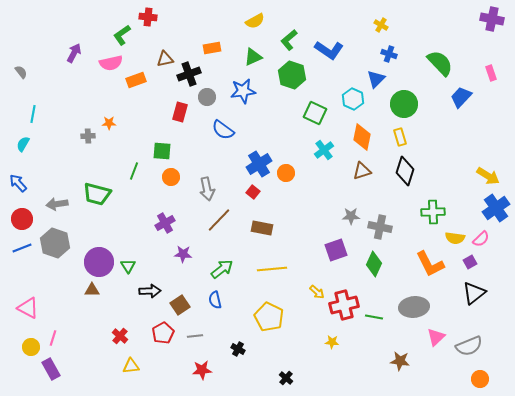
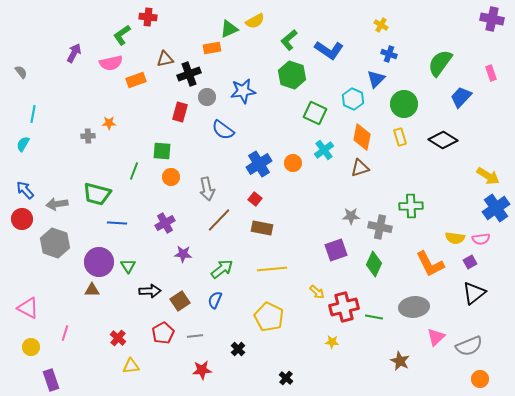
green triangle at (253, 57): moved 24 px left, 28 px up
green semicircle at (440, 63): rotated 100 degrees counterclockwise
brown triangle at (362, 171): moved 2 px left, 3 px up
black diamond at (405, 171): moved 38 px right, 31 px up; rotated 76 degrees counterclockwise
orange circle at (286, 173): moved 7 px right, 10 px up
blue arrow at (18, 183): moved 7 px right, 7 px down
red square at (253, 192): moved 2 px right, 7 px down
green cross at (433, 212): moved 22 px left, 6 px up
pink semicircle at (481, 239): rotated 36 degrees clockwise
blue line at (22, 248): moved 95 px right, 25 px up; rotated 24 degrees clockwise
blue semicircle at (215, 300): rotated 36 degrees clockwise
brown square at (180, 305): moved 4 px up
red cross at (344, 305): moved 2 px down
red cross at (120, 336): moved 2 px left, 2 px down
pink line at (53, 338): moved 12 px right, 5 px up
black cross at (238, 349): rotated 16 degrees clockwise
brown star at (400, 361): rotated 18 degrees clockwise
purple rectangle at (51, 369): moved 11 px down; rotated 10 degrees clockwise
